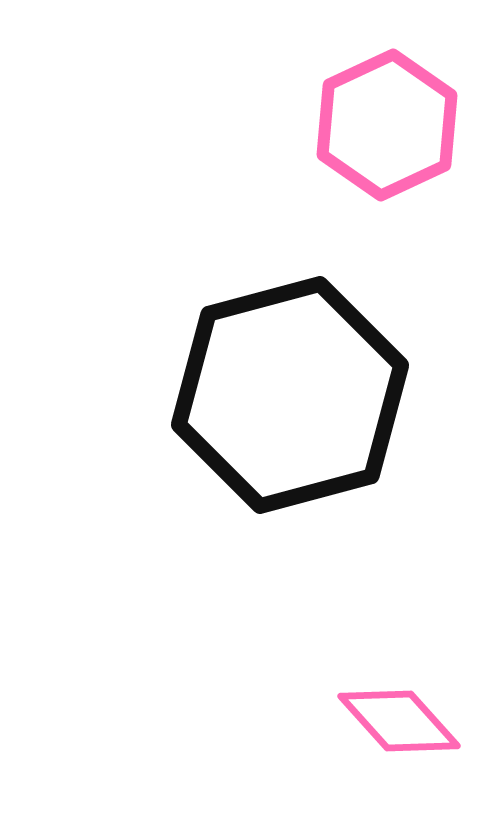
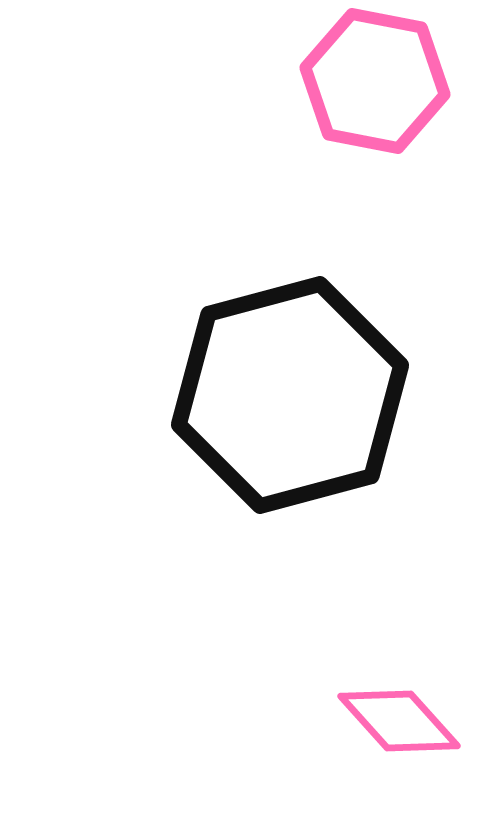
pink hexagon: moved 12 px left, 44 px up; rotated 24 degrees counterclockwise
